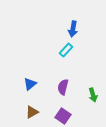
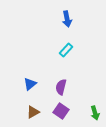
blue arrow: moved 6 px left, 10 px up; rotated 21 degrees counterclockwise
purple semicircle: moved 2 px left
green arrow: moved 2 px right, 18 px down
brown triangle: moved 1 px right
purple square: moved 2 px left, 5 px up
